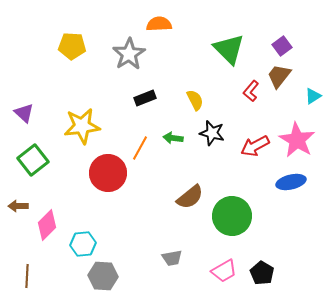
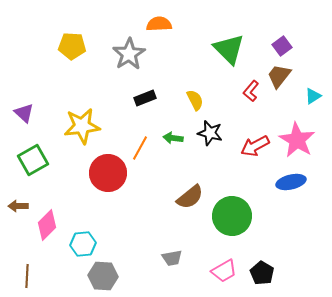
black star: moved 2 px left
green square: rotated 8 degrees clockwise
